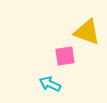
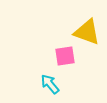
cyan arrow: rotated 25 degrees clockwise
